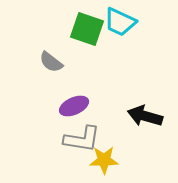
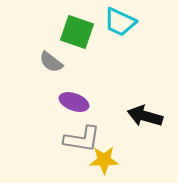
green square: moved 10 px left, 3 px down
purple ellipse: moved 4 px up; rotated 44 degrees clockwise
